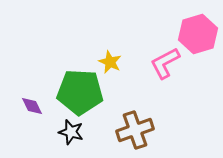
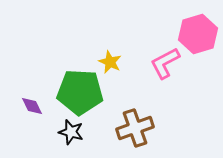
brown cross: moved 2 px up
